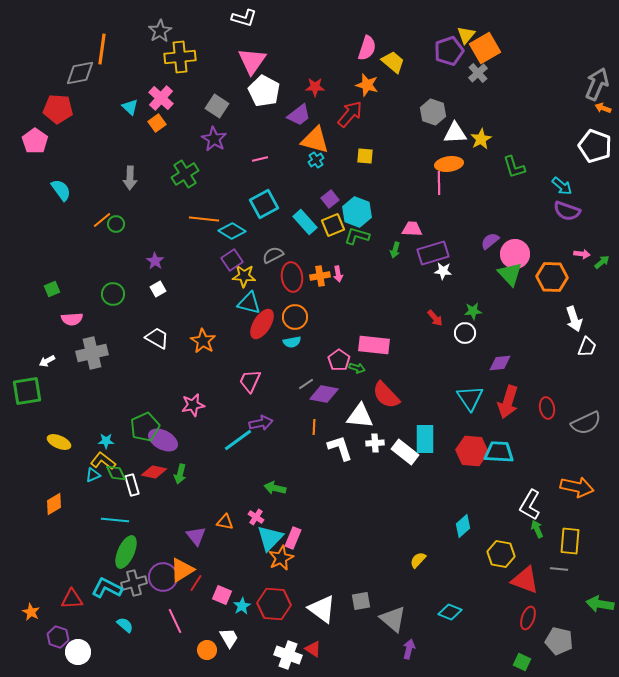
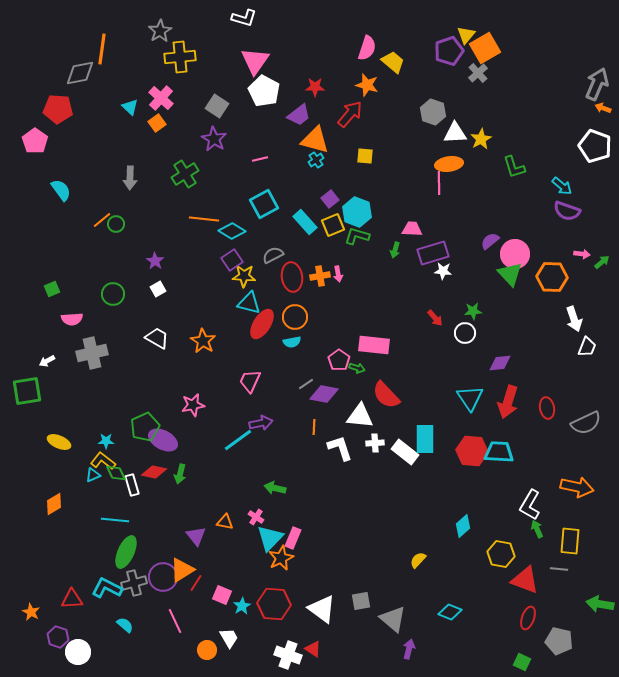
pink triangle at (252, 61): moved 3 px right
